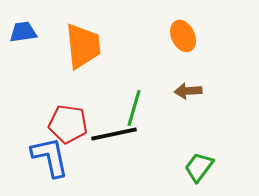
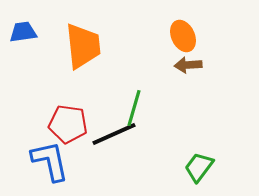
brown arrow: moved 26 px up
black line: rotated 12 degrees counterclockwise
blue L-shape: moved 4 px down
